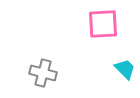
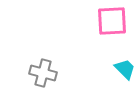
pink square: moved 9 px right, 3 px up
